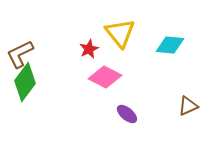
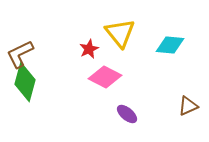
green diamond: rotated 21 degrees counterclockwise
